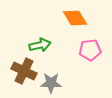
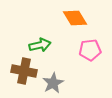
brown cross: rotated 15 degrees counterclockwise
gray star: moved 2 px right; rotated 30 degrees counterclockwise
